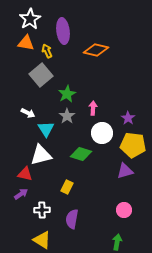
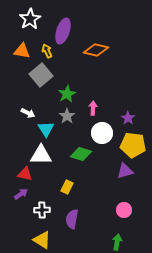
purple ellipse: rotated 25 degrees clockwise
orange triangle: moved 4 px left, 8 px down
white triangle: rotated 15 degrees clockwise
